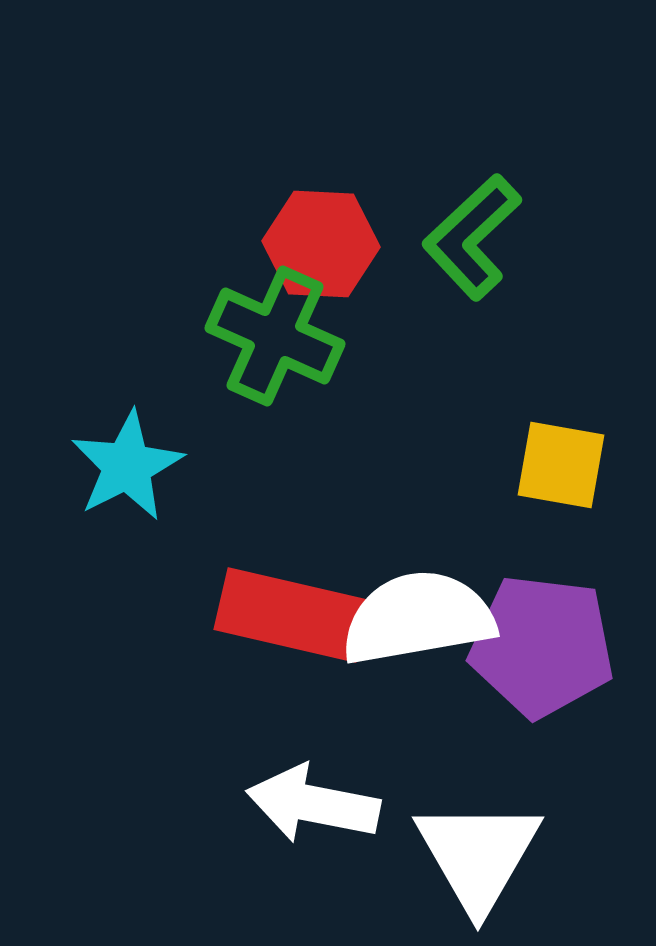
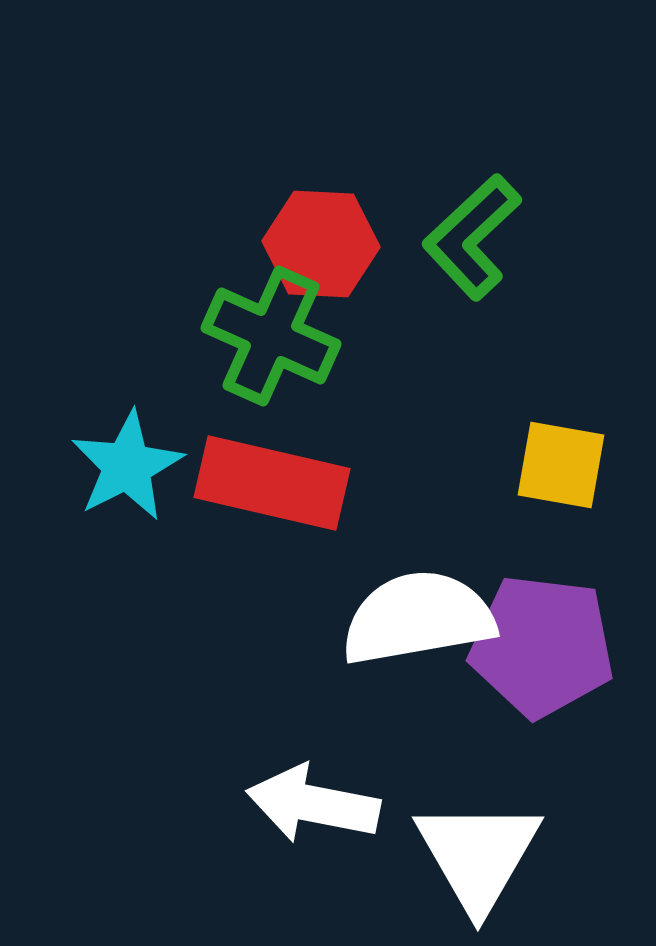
green cross: moved 4 px left
red rectangle: moved 20 px left, 132 px up
